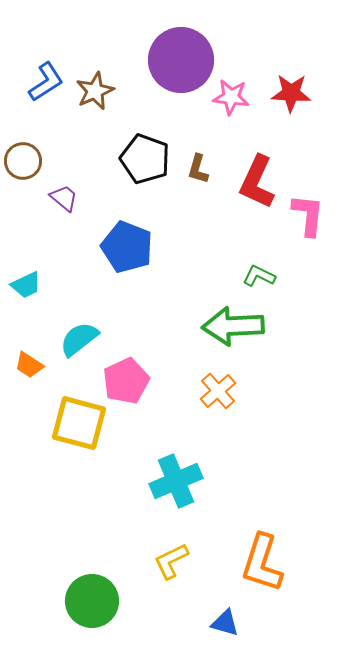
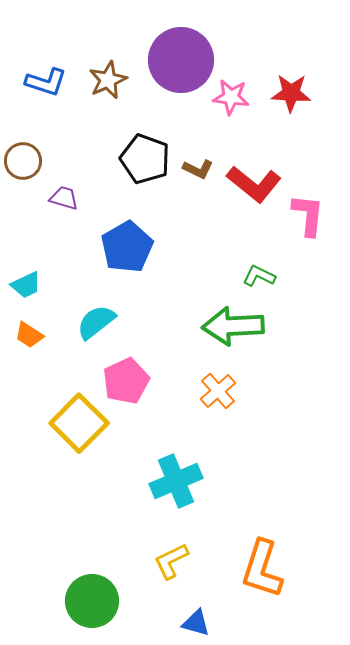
blue L-shape: rotated 51 degrees clockwise
brown star: moved 13 px right, 11 px up
brown L-shape: rotated 80 degrees counterclockwise
red L-shape: moved 3 px left, 2 px down; rotated 76 degrees counterclockwise
purple trapezoid: rotated 24 degrees counterclockwise
blue pentagon: rotated 21 degrees clockwise
cyan semicircle: moved 17 px right, 17 px up
orange trapezoid: moved 30 px up
yellow square: rotated 30 degrees clockwise
orange L-shape: moved 6 px down
blue triangle: moved 29 px left
